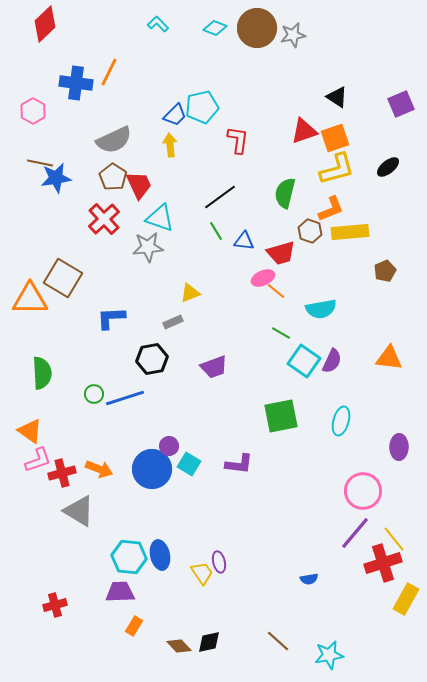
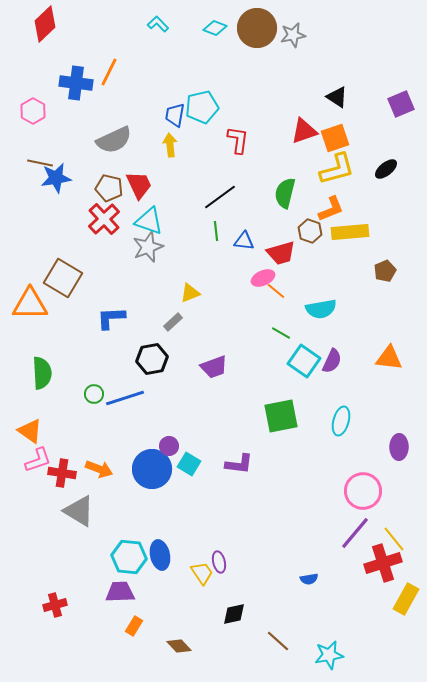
blue trapezoid at (175, 115): rotated 145 degrees clockwise
black ellipse at (388, 167): moved 2 px left, 2 px down
brown pentagon at (113, 177): moved 4 px left, 11 px down; rotated 20 degrees counterclockwise
cyan triangle at (160, 218): moved 11 px left, 3 px down
green line at (216, 231): rotated 24 degrees clockwise
gray star at (148, 247): rotated 16 degrees counterclockwise
orange triangle at (30, 299): moved 5 px down
gray rectangle at (173, 322): rotated 18 degrees counterclockwise
red cross at (62, 473): rotated 24 degrees clockwise
black diamond at (209, 642): moved 25 px right, 28 px up
